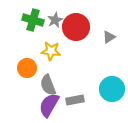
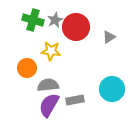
gray semicircle: rotated 105 degrees clockwise
